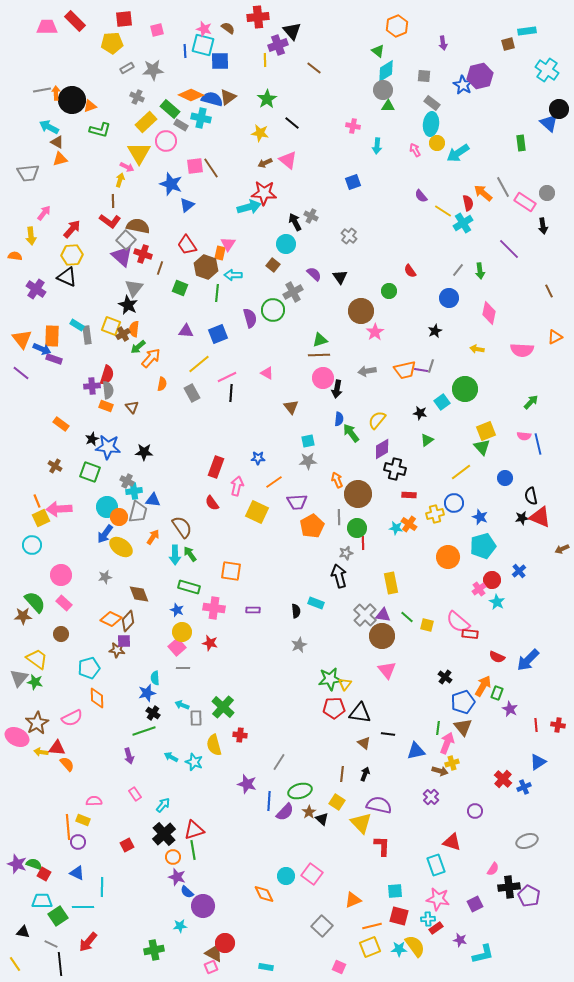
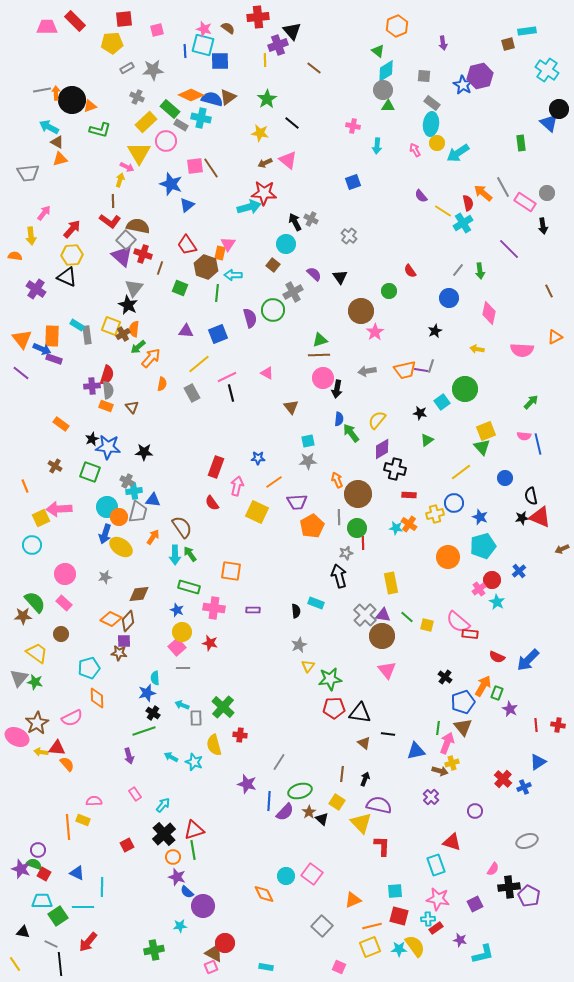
gray cross at (311, 216): moved 3 px down
black line at (231, 393): rotated 18 degrees counterclockwise
orange line at (37, 501): moved 12 px left, 15 px up
blue arrow at (105, 534): rotated 18 degrees counterclockwise
pink circle at (61, 575): moved 4 px right, 1 px up
brown diamond at (139, 594): rotated 75 degrees counterclockwise
brown star at (117, 650): moved 2 px right, 3 px down
yellow trapezoid at (37, 659): moved 6 px up
yellow triangle at (345, 684): moved 37 px left, 18 px up
black arrow at (365, 774): moved 5 px down
purple circle at (78, 842): moved 40 px left, 8 px down
purple star at (17, 864): moved 4 px right, 5 px down
